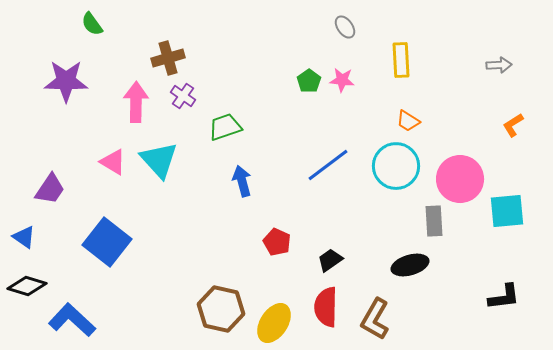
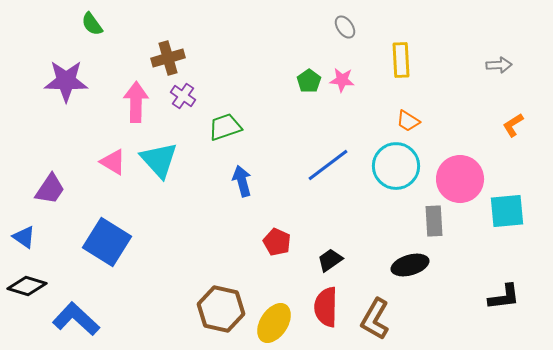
blue square: rotated 6 degrees counterclockwise
blue L-shape: moved 4 px right, 1 px up
